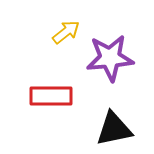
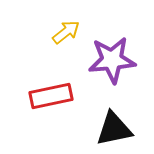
purple star: moved 2 px right, 2 px down
red rectangle: rotated 12 degrees counterclockwise
